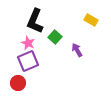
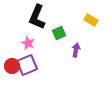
black L-shape: moved 2 px right, 4 px up
green square: moved 4 px right, 4 px up; rotated 24 degrees clockwise
purple arrow: moved 1 px left; rotated 40 degrees clockwise
purple square: moved 1 px left, 4 px down
red circle: moved 6 px left, 17 px up
